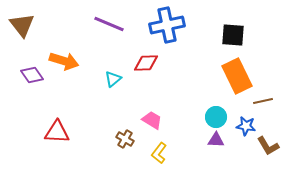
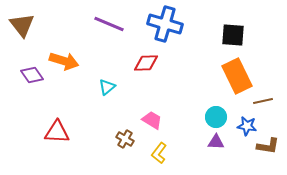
blue cross: moved 2 px left, 1 px up; rotated 28 degrees clockwise
cyan triangle: moved 6 px left, 8 px down
blue star: moved 1 px right
purple triangle: moved 2 px down
brown L-shape: rotated 50 degrees counterclockwise
